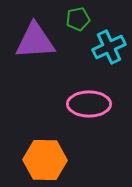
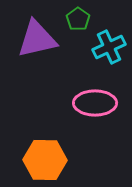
green pentagon: rotated 25 degrees counterclockwise
purple triangle: moved 2 px right, 2 px up; rotated 9 degrees counterclockwise
pink ellipse: moved 6 px right, 1 px up
